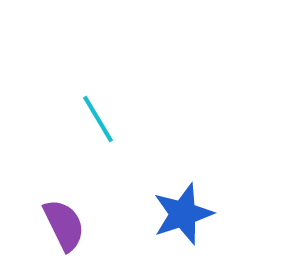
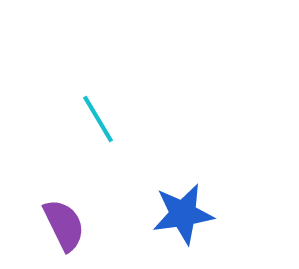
blue star: rotated 10 degrees clockwise
